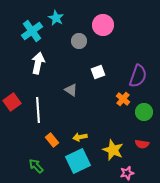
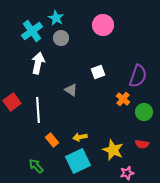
gray circle: moved 18 px left, 3 px up
